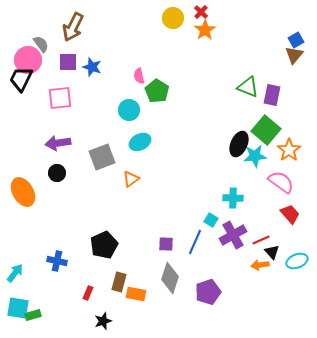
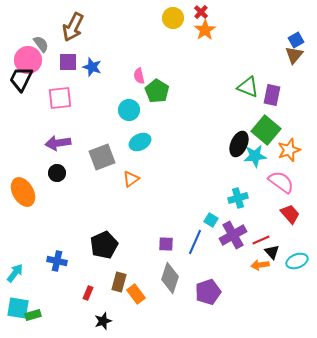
orange star at (289, 150): rotated 15 degrees clockwise
cyan cross at (233, 198): moved 5 px right; rotated 18 degrees counterclockwise
orange rectangle at (136, 294): rotated 42 degrees clockwise
